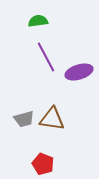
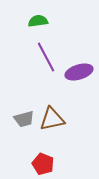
brown triangle: rotated 20 degrees counterclockwise
